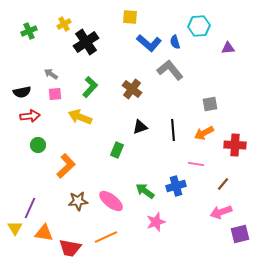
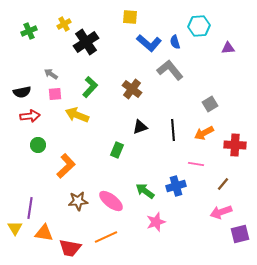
gray square: rotated 21 degrees counterclockwise
yellow arrow: moved 3 px left, 2 px up
purple line: rotated 15 degrees counterclockwise
